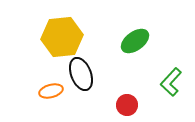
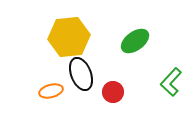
yellow hexagon: moved 7 px right
red circle: moved 14 px left, 13 px up
